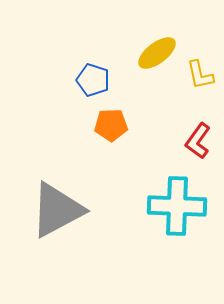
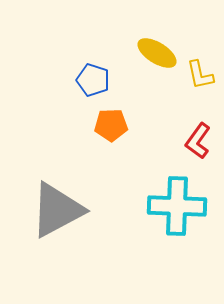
yellow ellipse: rotated 69 degrees clockwise
